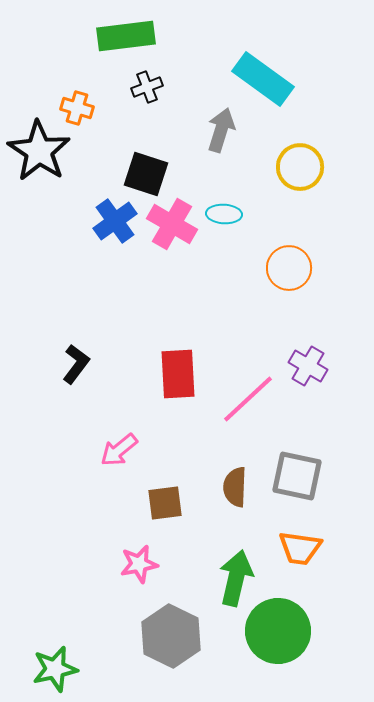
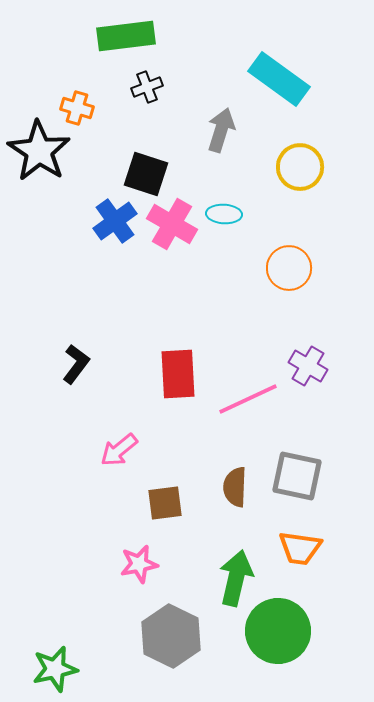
cyan rectangle: moved 16 px right
pink line: rotated 18 degrees clockwise
